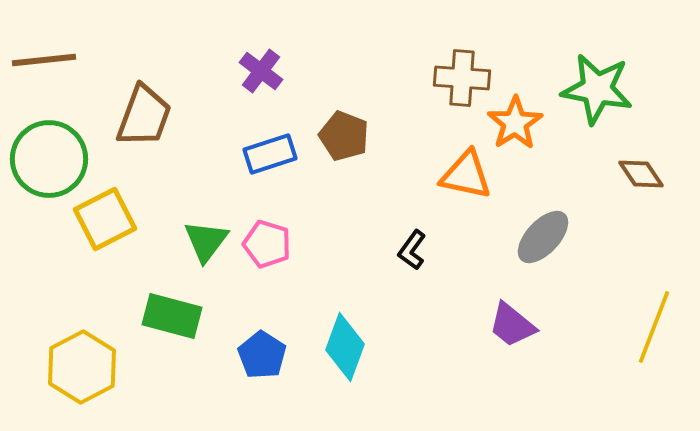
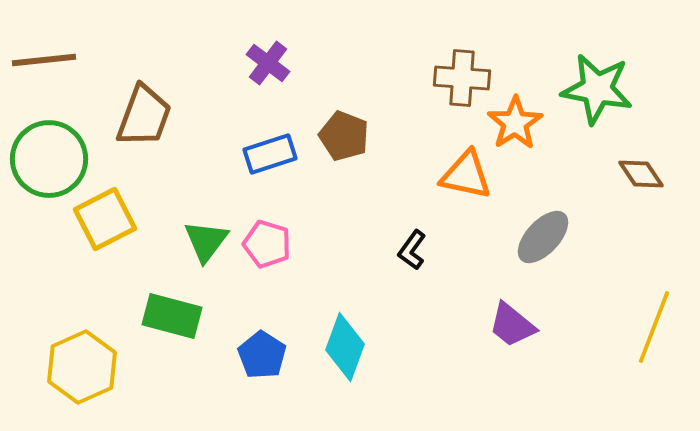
purple cross: moved 7 px right, 8 px up
yellow hexagon: rotated 4 degrees clockwise
